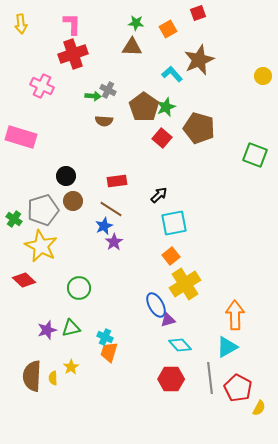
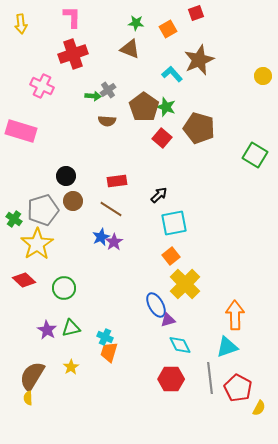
red square at (198, 13): moved 2 px left
pink L-shape at (72, 24): moved 7 px up
brown triangle at (132, 47): moved 2 px left, 2 px down; rotated 20 degrees clockwise
gray cross at (108, 90): rotated 28 degrees clockwise
green star at (166, 107): rotated 30 degrees counterclockwise
brown semicircle at (104, 121): moved 3 px right
pink rectangle at (21, 137): moved 6 px up
green square at (255, 155): rotated 10 degrees clockwise
blue star at (104, 226): moved 3 px left, 11 px down
yellow star at (41, 246): moved 4 px left, 2 px up; rotated 12 degrees clockwise
yellow cross at (185, 284): rotated 12 degrees counterclockwise
green circle at (79, 288): moved 15 px left
purple star at (47, 330): rotated 24 degrees counterclockwise
cyan diamond at (180, 345): rotated 15 degrees clockwise
cyan triangle at (227, 347): rotated 10 degrees clockwise
brown semicircle at (32, 376): rotated 28 degrees clockwise
yellow semicircle at (53, 378): moved 25 px left, 20 px down
